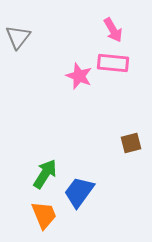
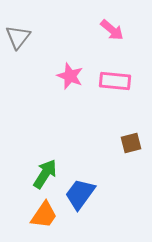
pink arrow: moved 1 px left; rotated 20 degrees counterclockwise
pink rectangle: moved 2 px right, 18 px down
pink star: moved 9 px left
blue trapezoid: moved 1 px right, 2 px down
orange trapezoid: rotated 56 degrees clockwise
